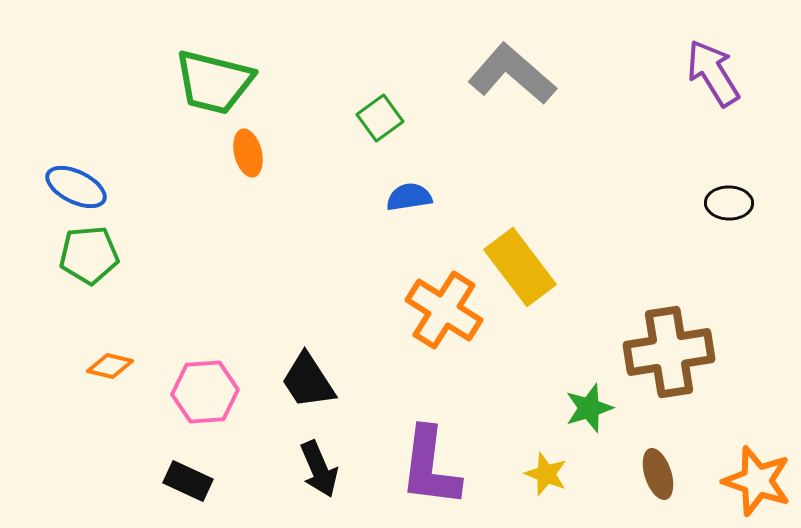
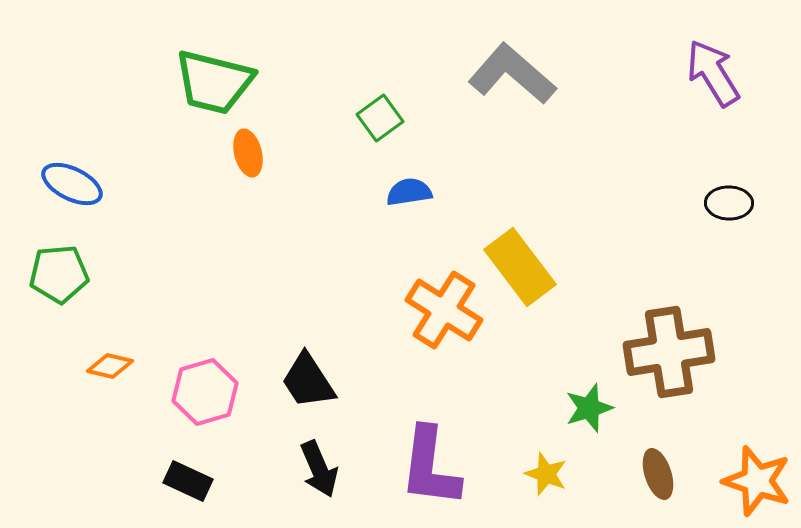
blue ellipse: moved 4 px left, 3 px up
blue semicircle: moved 5 px up
green pentagon: moved 30 px left, 19 px down
pink hexagon: rotated 12 degrees counterclockwise
